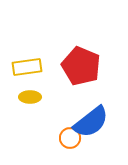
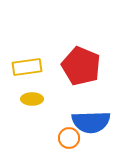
yellow ellipse: moved 2 px right, 2 px down
blue semicircle: rotated 36 degrees clockwise
orange circle: moved 1 px left
